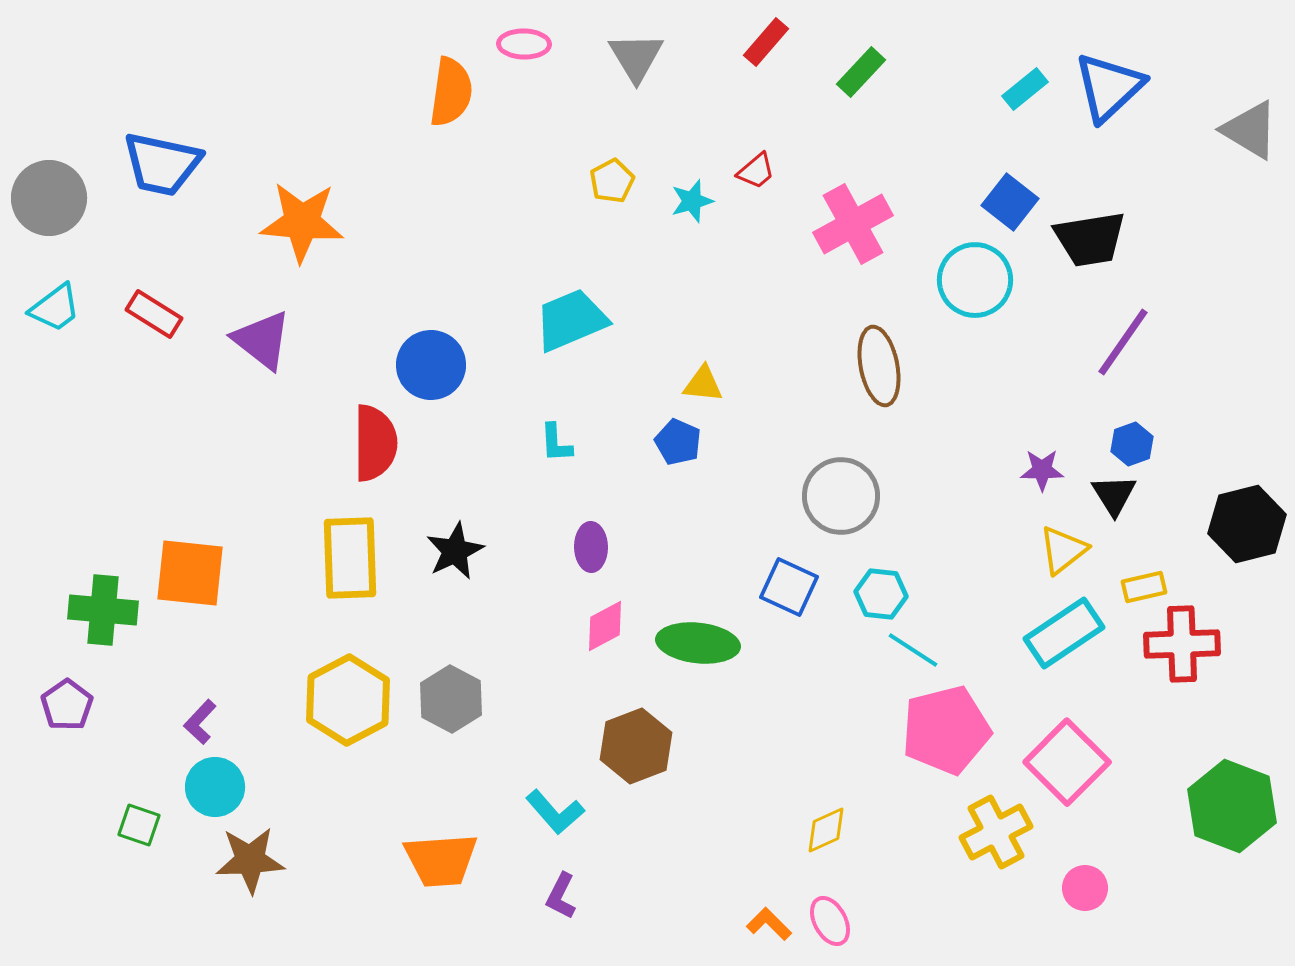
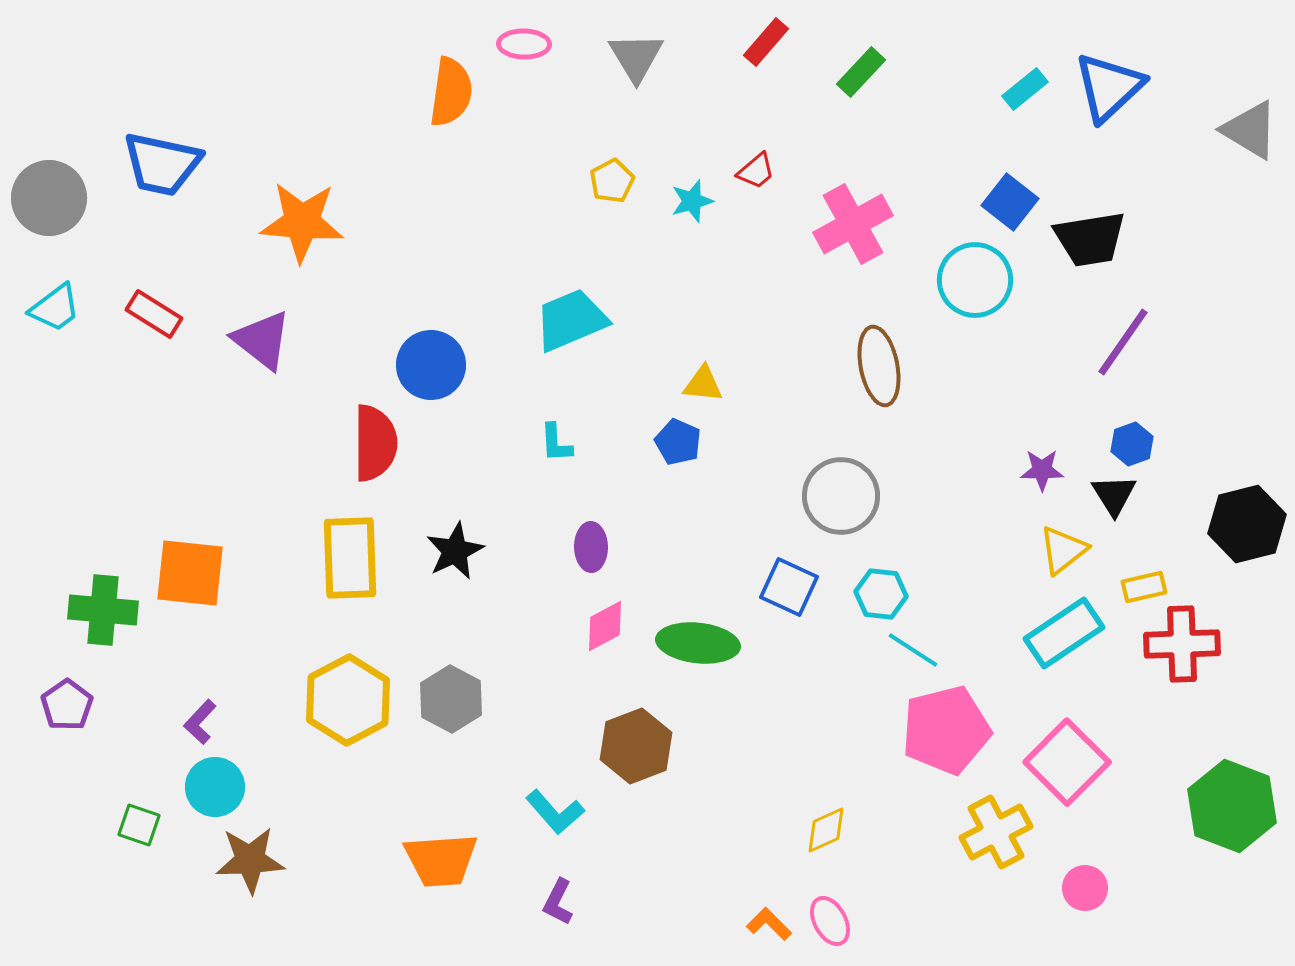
purple L-shape at (561, 896): moved 3 px left, 6 px down
